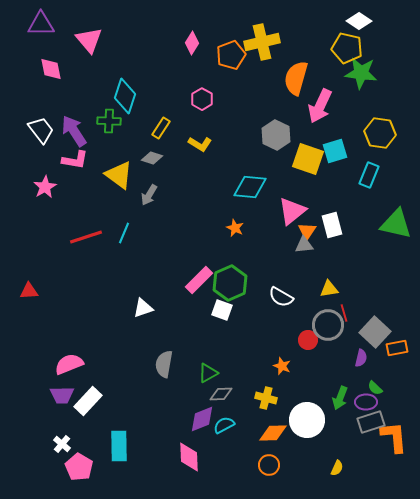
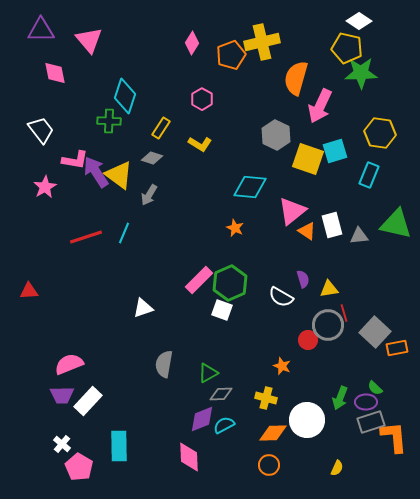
purple triangle at (41, 24): moved 6 px down
pink diamond at (51, 69): moved 4 px right, 4 px down
green star at (361, 73): rotated 8 degrees counterclockwise
purple arrow at (74, 131): moved 22 px right, 41 px down
orange triangle at (307, 231): rotated 30 degrees counterclockwise
gray triangle at (304, 245): moved 55 px right, 9 px up
purple semicircle at (361, 358): moved 58 px left, 79 px up; rotated 30 degrees counterclockwise
